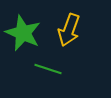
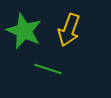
green star: moved 1 px right, 2 px up
